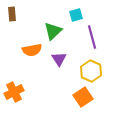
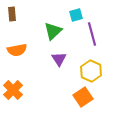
purple line: moved 3 px up
orange semicircle: moved 15 px left
orange cross: moved 1 px left, 2 px up; rotated 18 degrees counterclockwise
